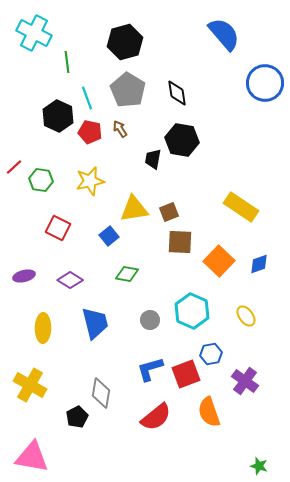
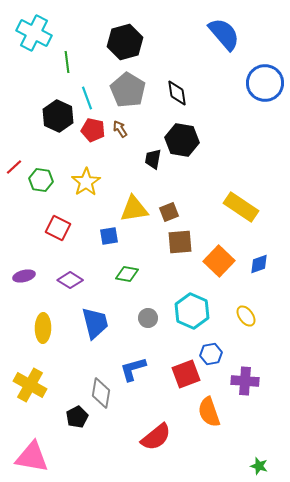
red pentagon at (90, 132): moved 3 px right, 2 px up
yellow star at (90, 181): moved 4 px left, 1 px down; rotated 20 degrees counterclockwise
blue square at (109, 236): rotated 30 degrees clockwise
brown square at (180, 242): rotated 8 degrees counterclockwise
gray circle at (150, 320): moved 2 px left, 2 px up
blue L-shape at (150, 369): moved 17 px left
purple cross at (245, 381): rotated 32 degrees counterclockwise
red semicircle at (156, 417): moved 20 px down
